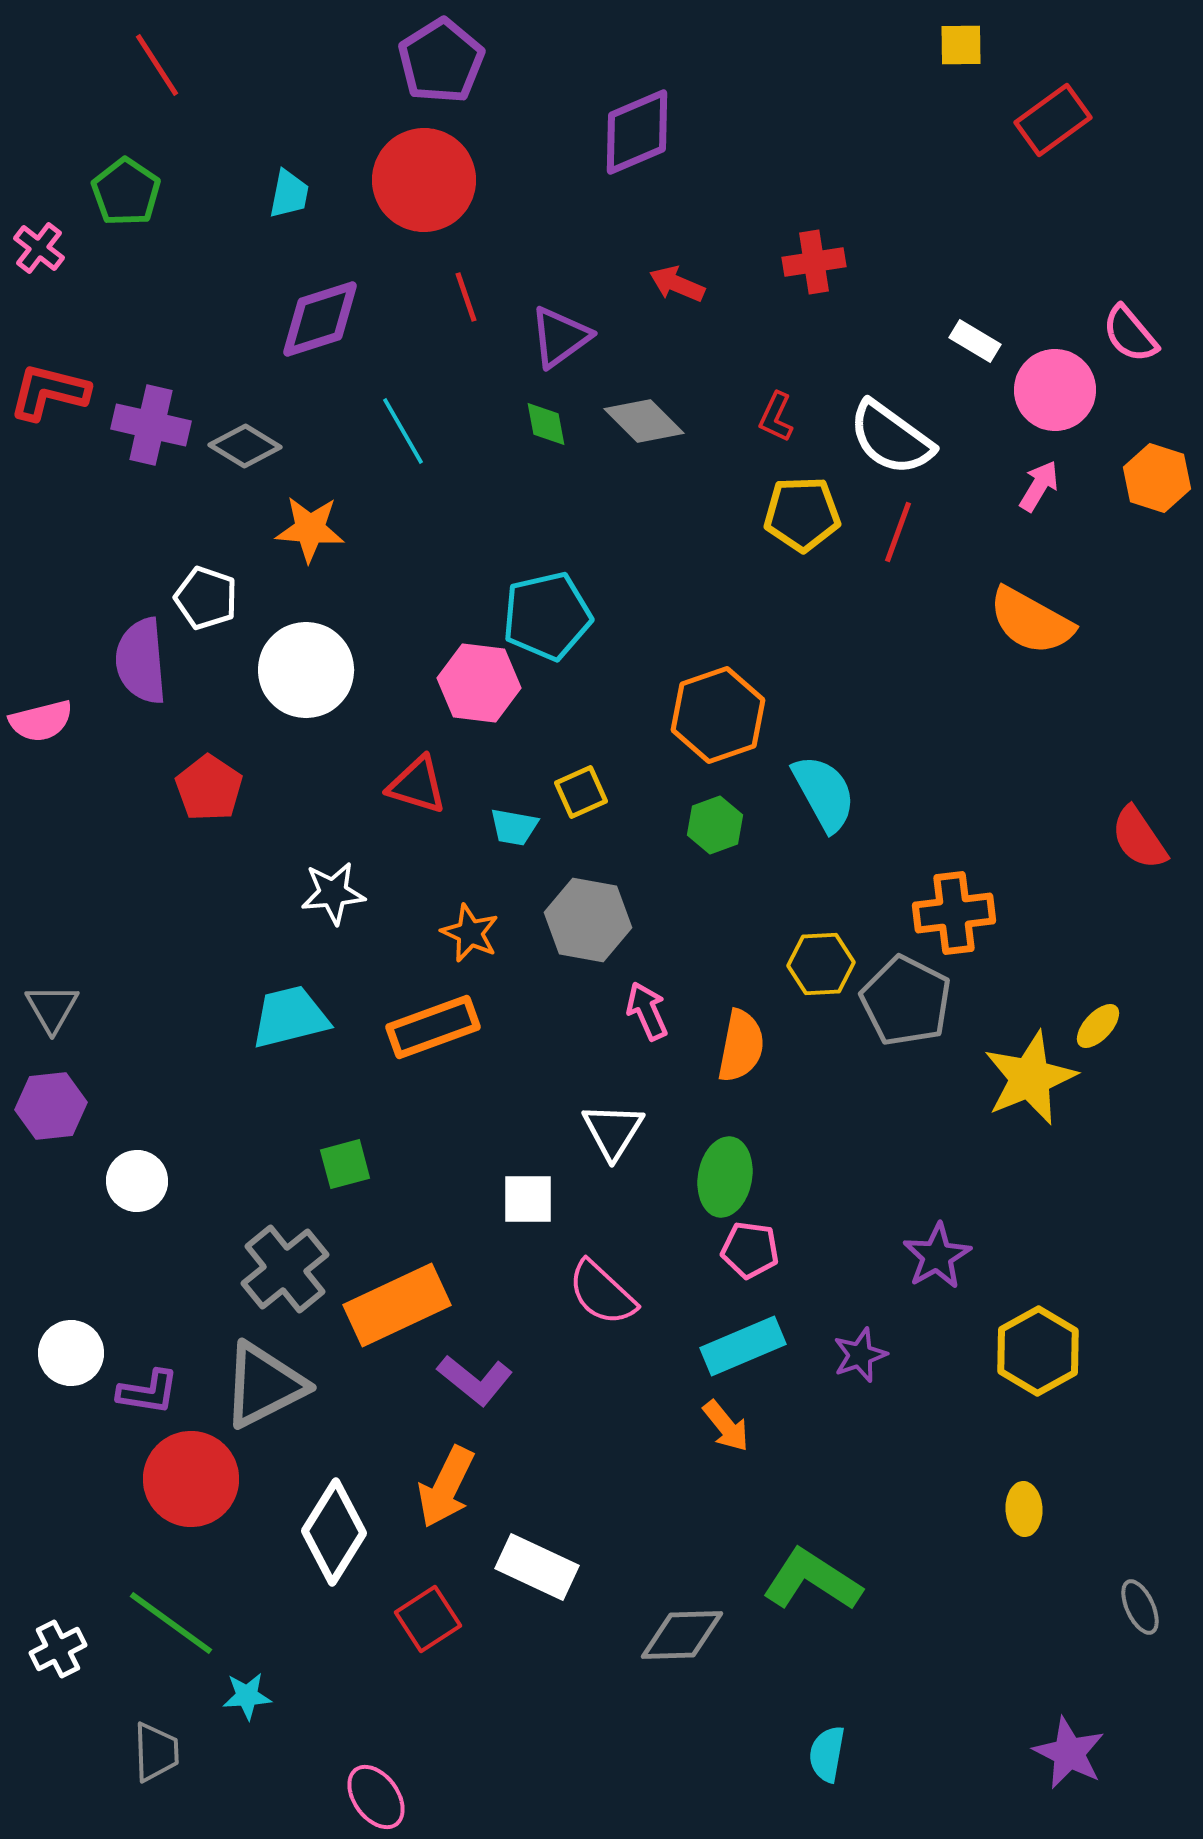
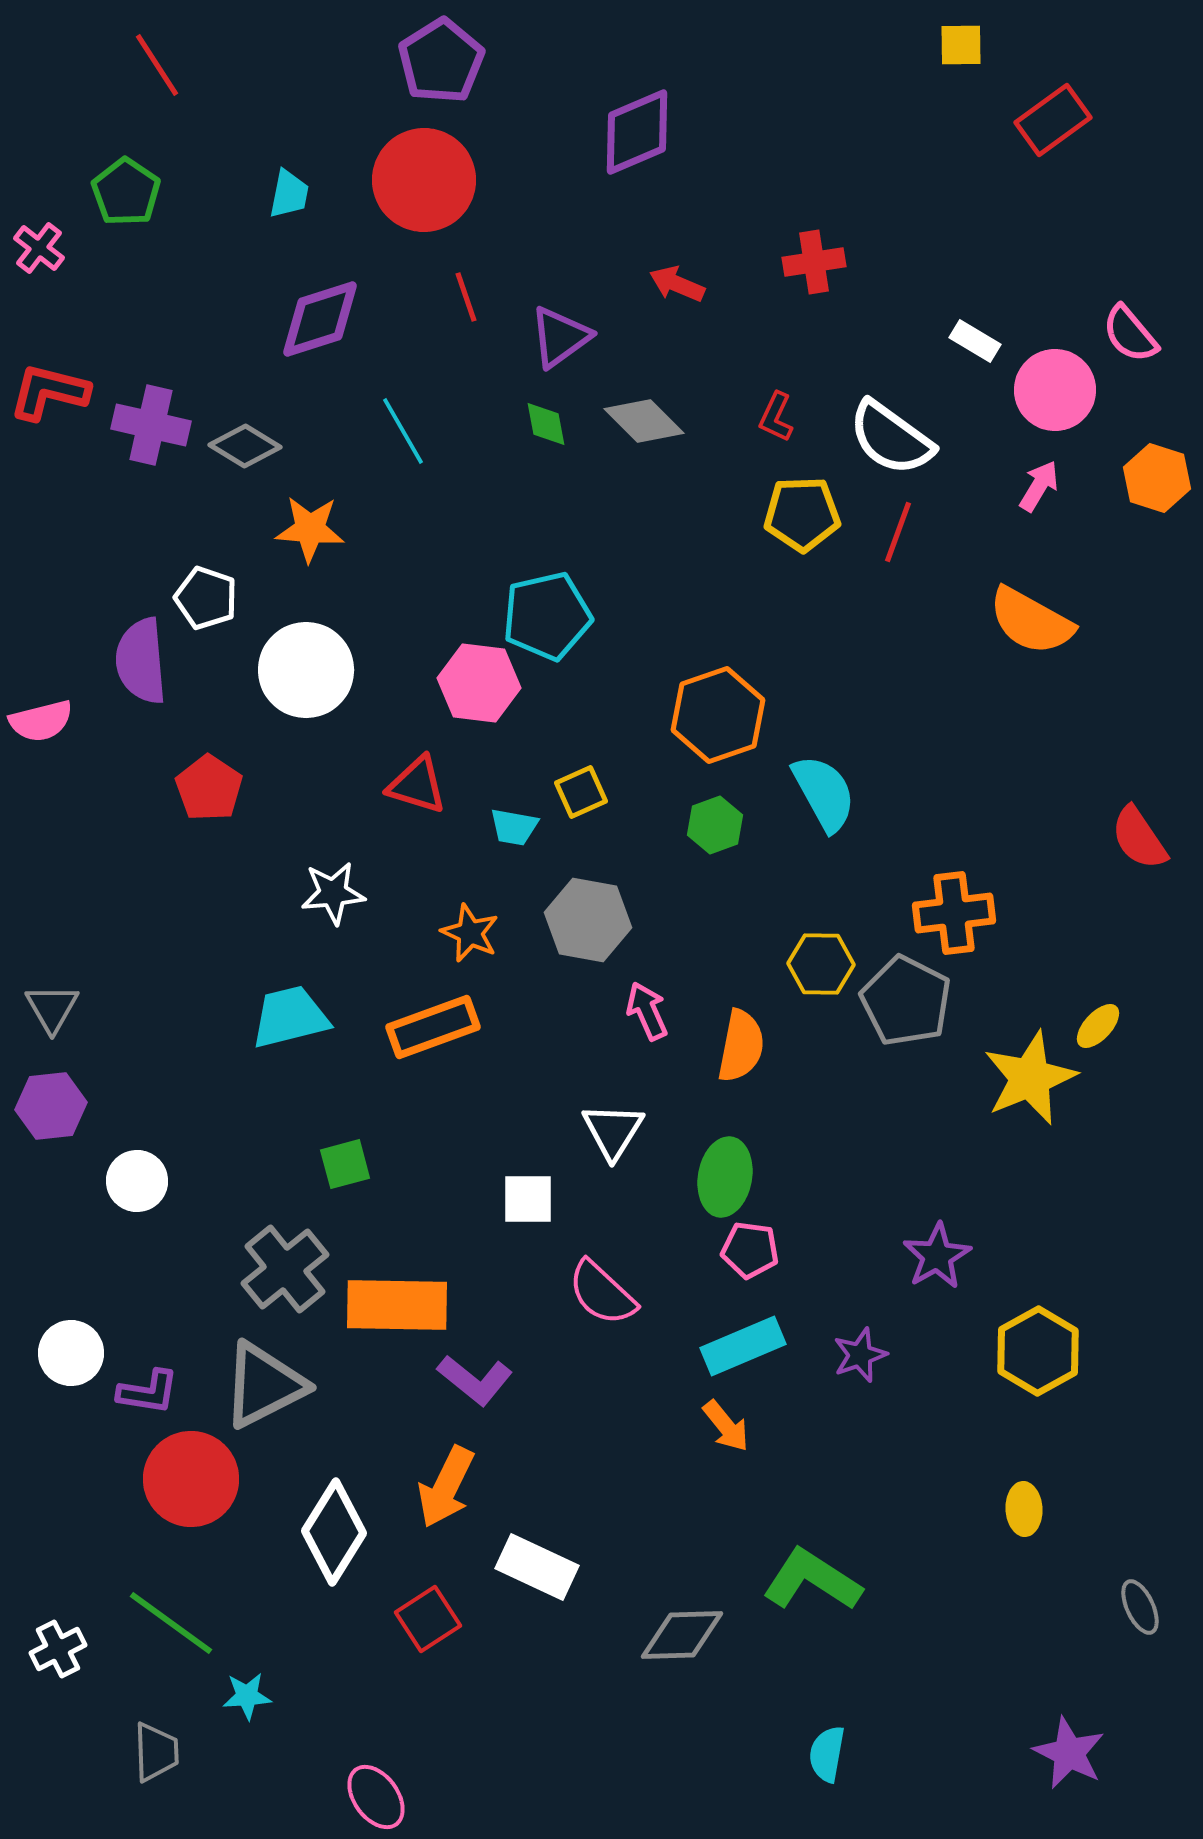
yellow hexagon at (821, 964): rotated 4 degrees clockwise
orange rectangle at (397, 1305): rotated 26 degrees clockwise
